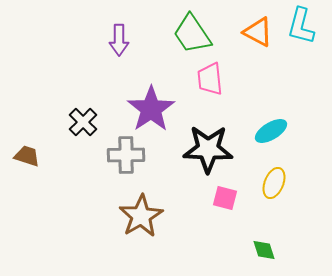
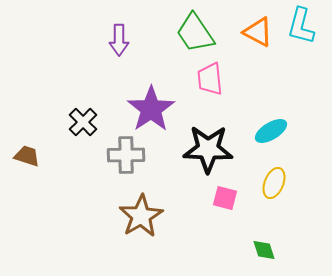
green trapezoid: moved 3 px right, 1 px up
